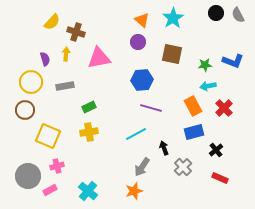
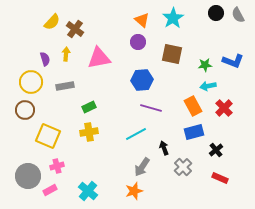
brown cross: moved 1 px left, 3 px up; rotated 18 degrees clockwise
